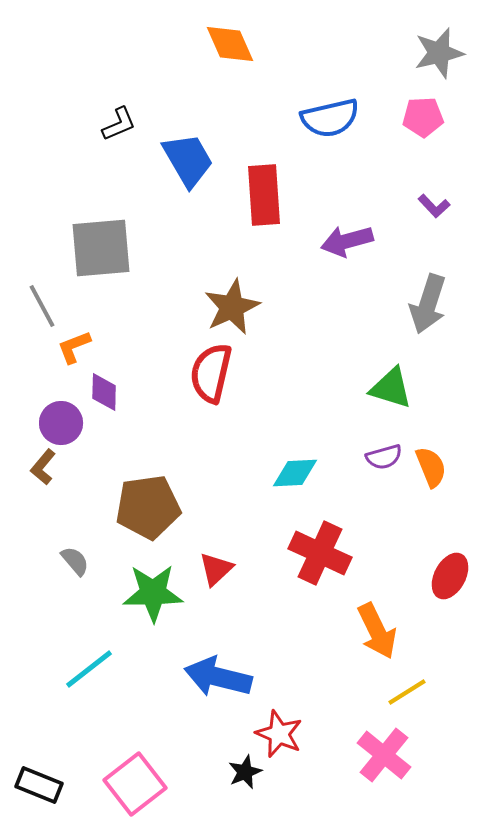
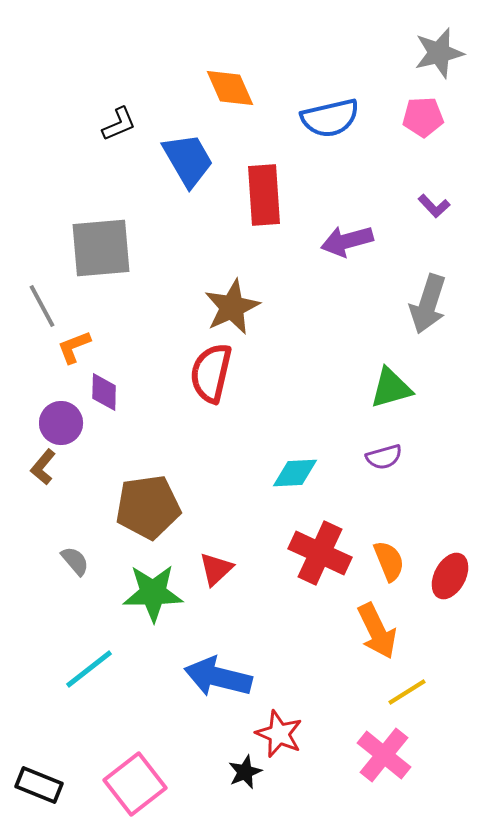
orange diamond: moved 44 px down
green triangle: rotated 33 degrees counterclockwise
orange semicircle: moved 42 px left, 94 px down
